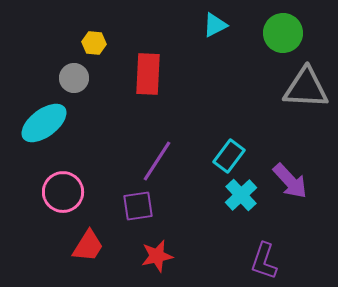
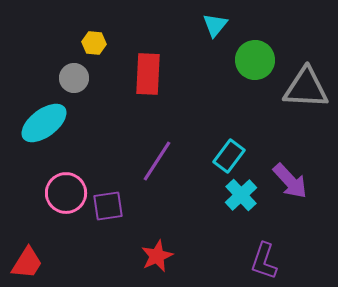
cyan triangle: rotated 24 degrees counterclockwise
green circle: moved 28 px left, 27 px down
pink circle: moved 3 px right, 1 px down
purple square: moved 30 px left
red trapezoid: moved 61 px left, 17 px down
red star: rotated 12 degrees counterclockwise
